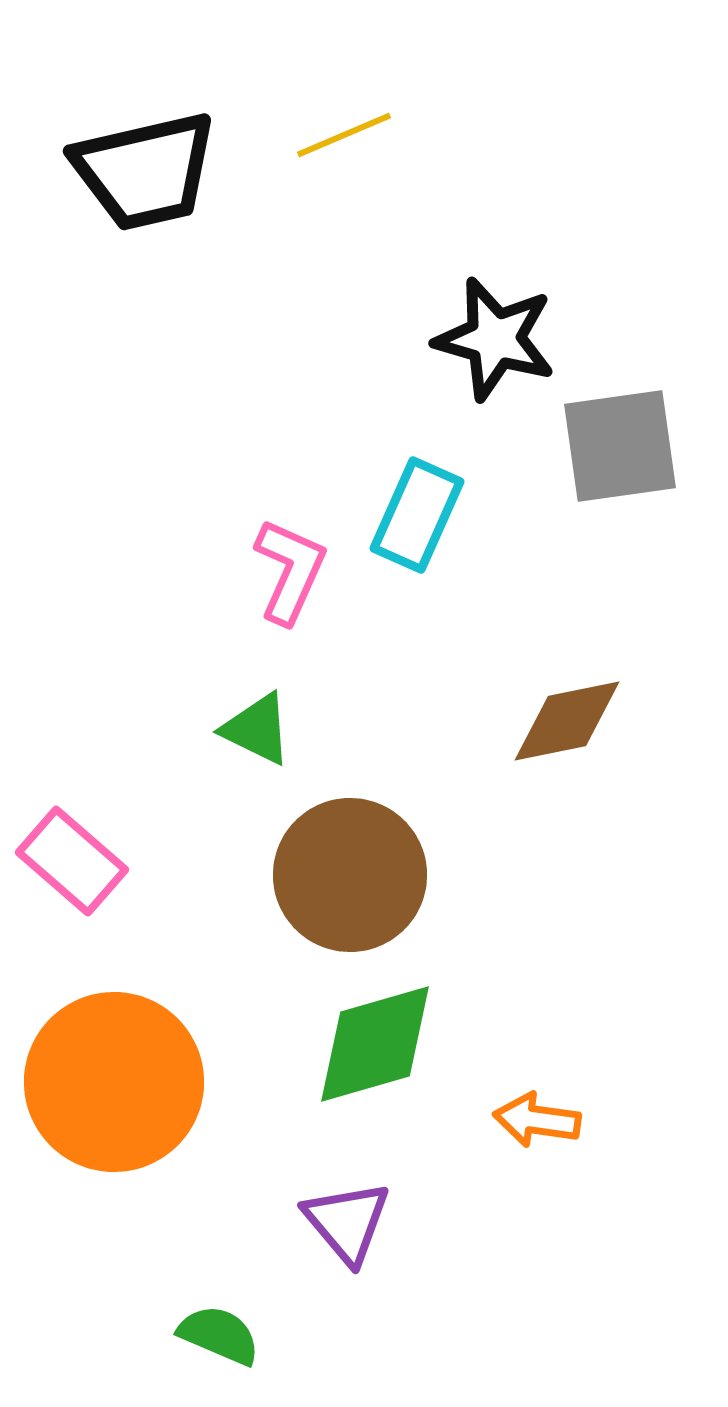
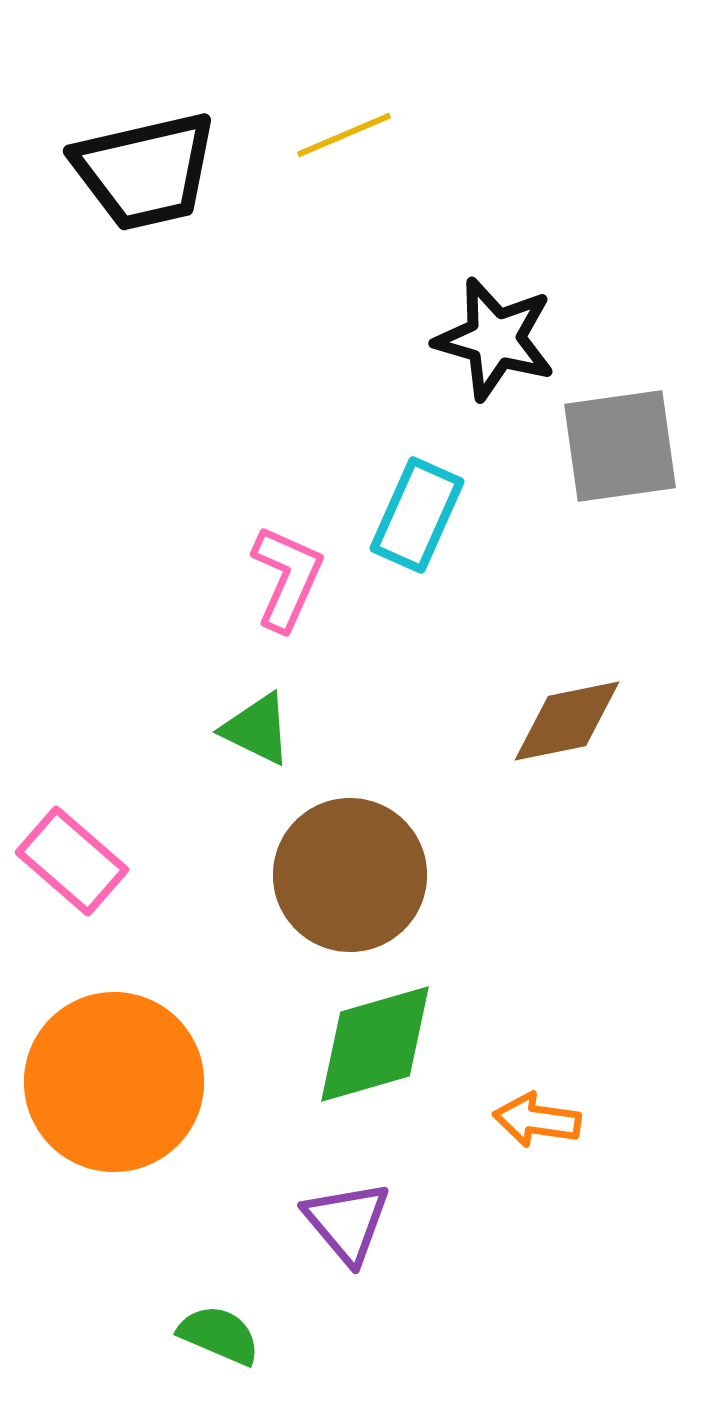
pink L-shape: moved 3 px left, 7 px down
